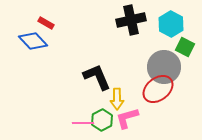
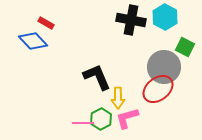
black cross: rotated 24 degrees clockwise
cyan hexagon: moved 6 px left, 7 px up
yellow arrow: moved 1 px right, 1 px up
green hexagon: moved 1 px left, 1 px up
